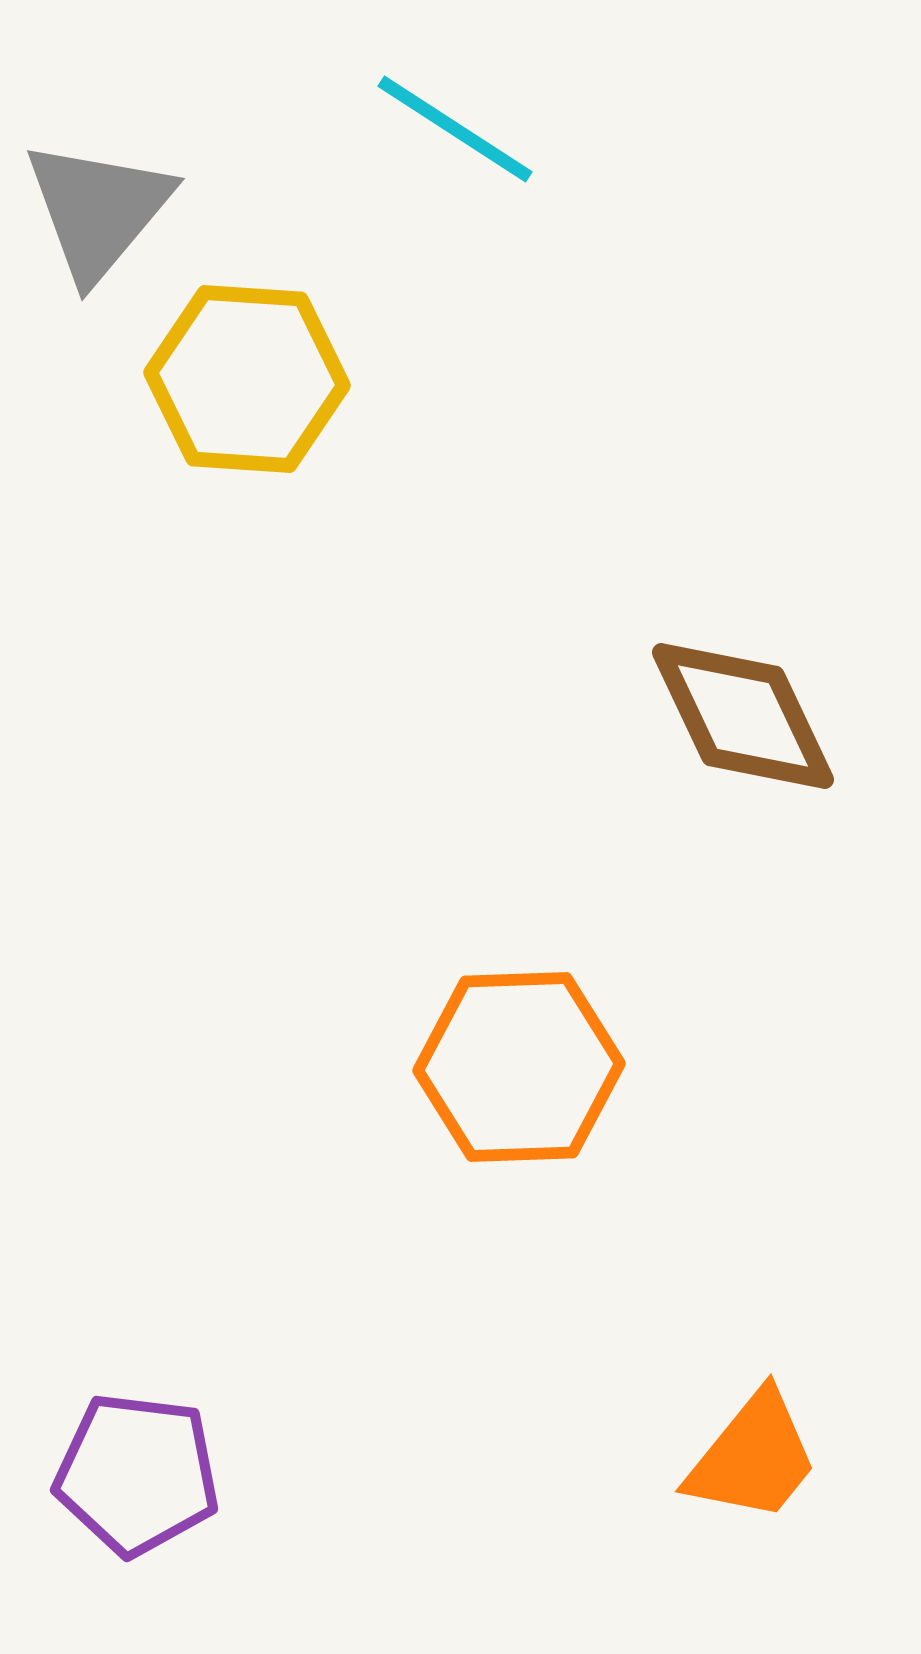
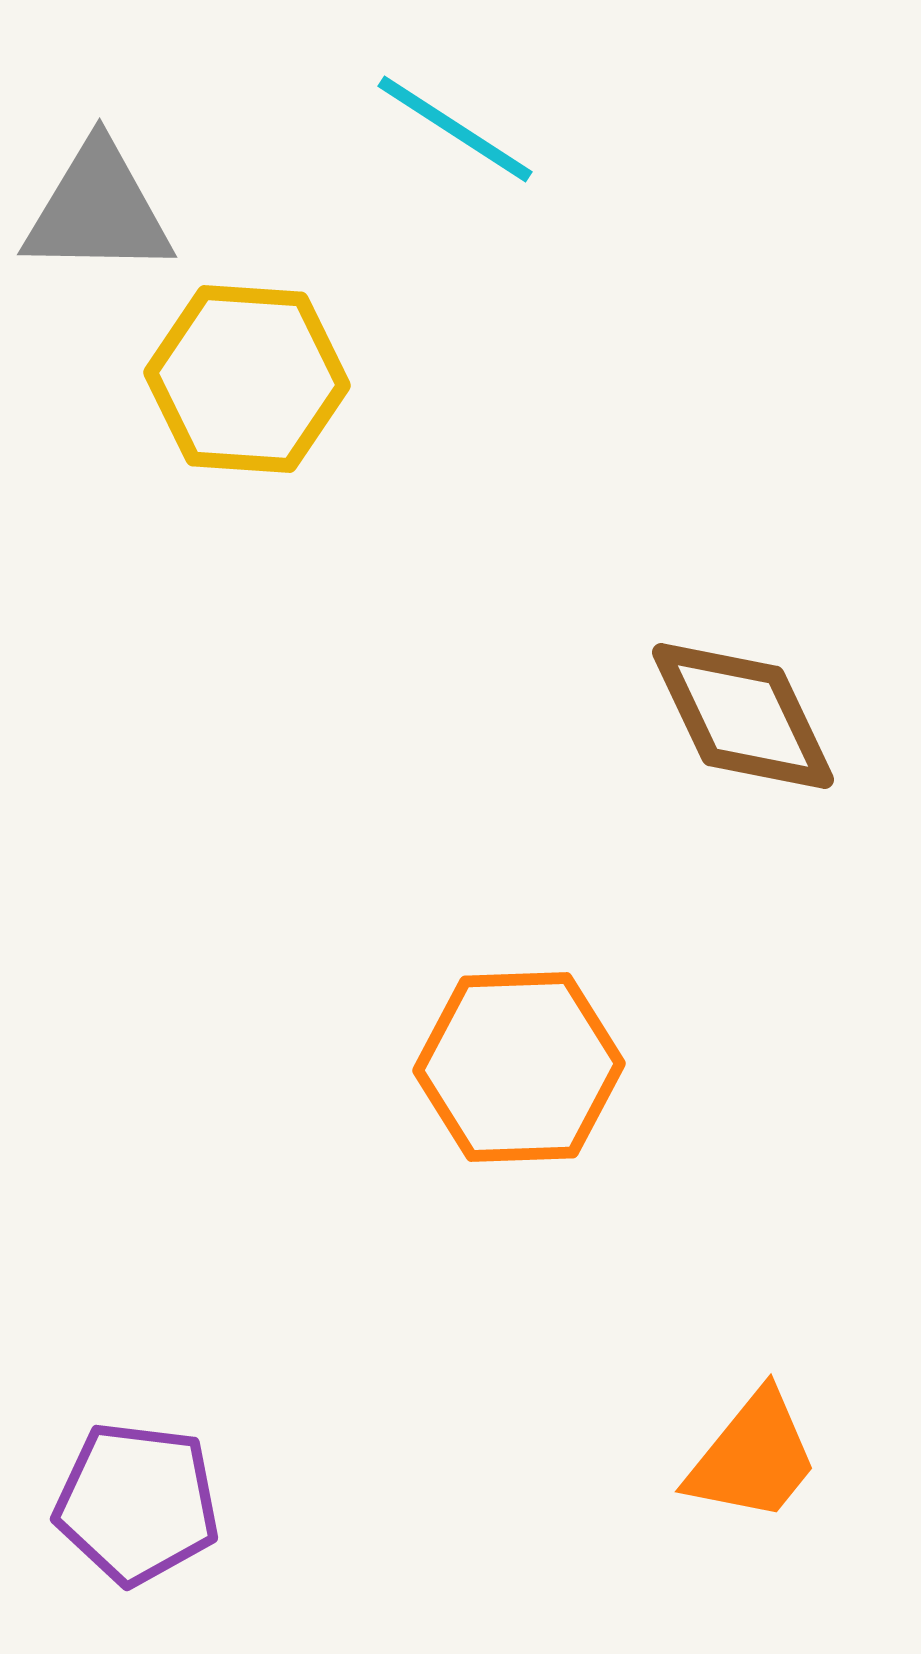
gray triangle: rotated 51 degrees clockwise
purple pentagon: moved 29 px down
